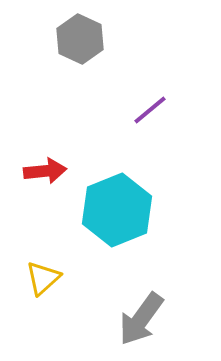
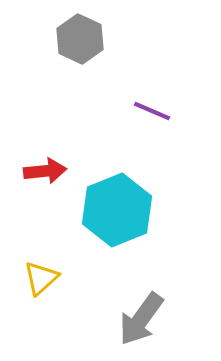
purple line: moved 2 px right, 1 px down; rotated 63 degrees clockwise
yellow triangle: moved 2 px left
